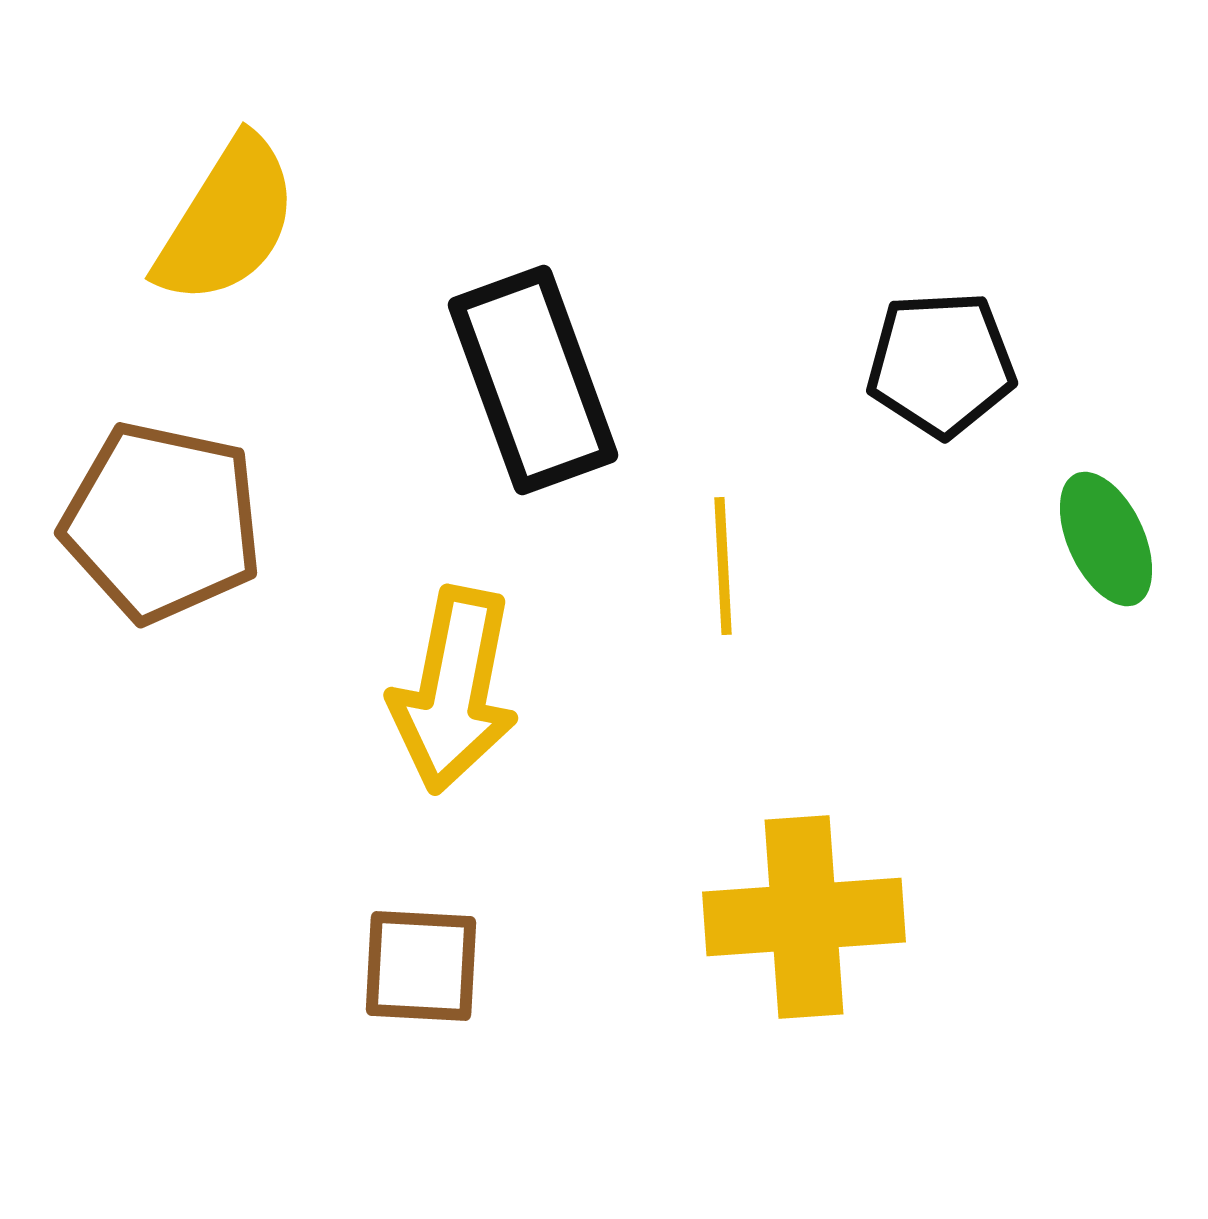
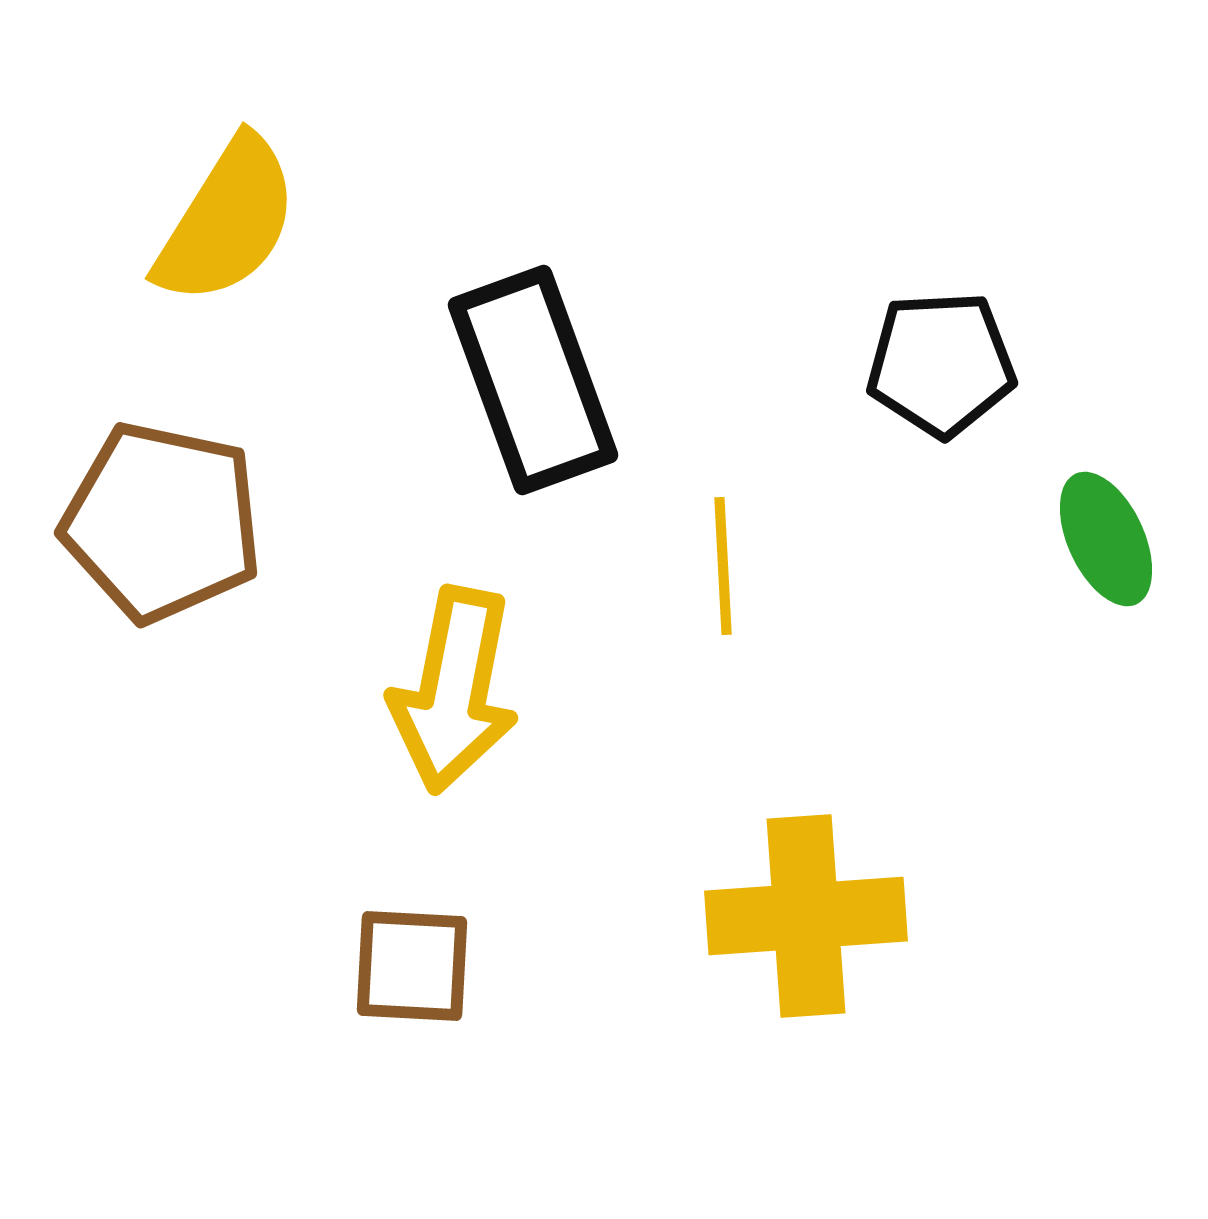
yellow cross: moved 2 px right, 1 px up
brown square: moved 9 px left
